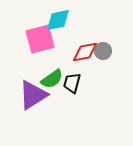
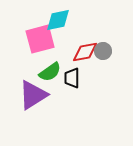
green semicircle: moved 2 px left, 7 px up
black trapezoid: moved 5 px up; rotated 15 degrees counterclockwise
